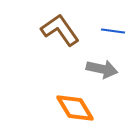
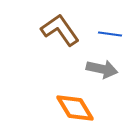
blue line: moved 3 px left, 3 px down
